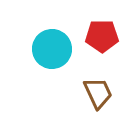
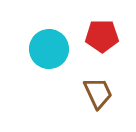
cyan circle: moved 3 px left
